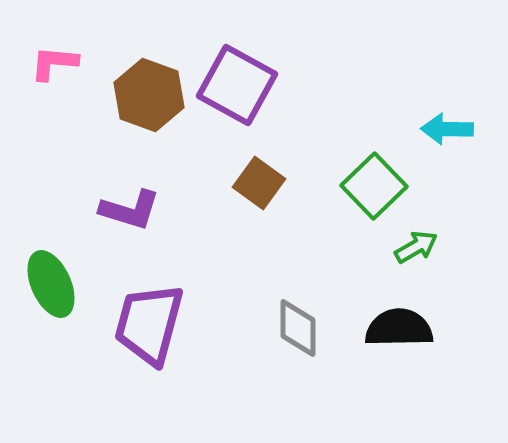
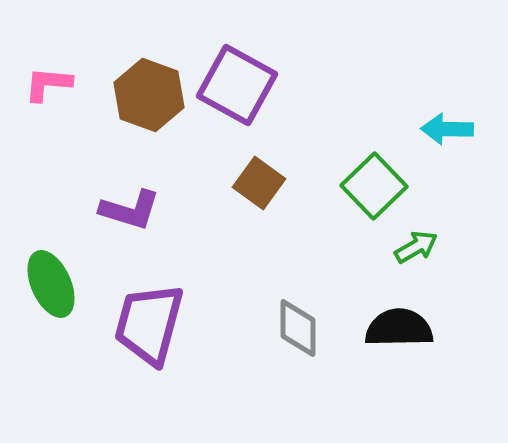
pink L-shape: moved 6 px left, 21 px down
